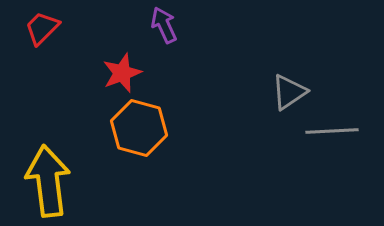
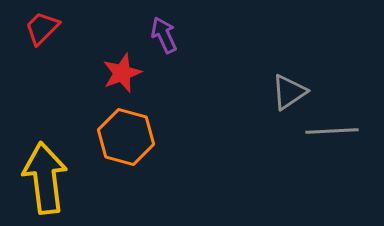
purple arrow: moved 10 px down
orange hexagon: moved 13 px left, 9 px down
yellow arrow: moved 3 px left, 3 px up
